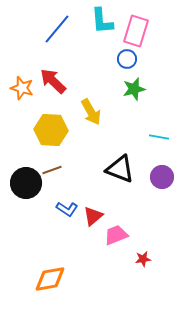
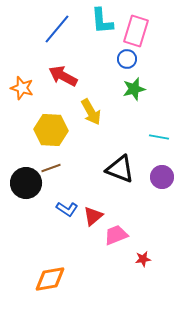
red arrow: moved 10 px right, 5 px up; rotated 16 degrees counterclockwise
brown line: moved 1 px left, 2 px up
